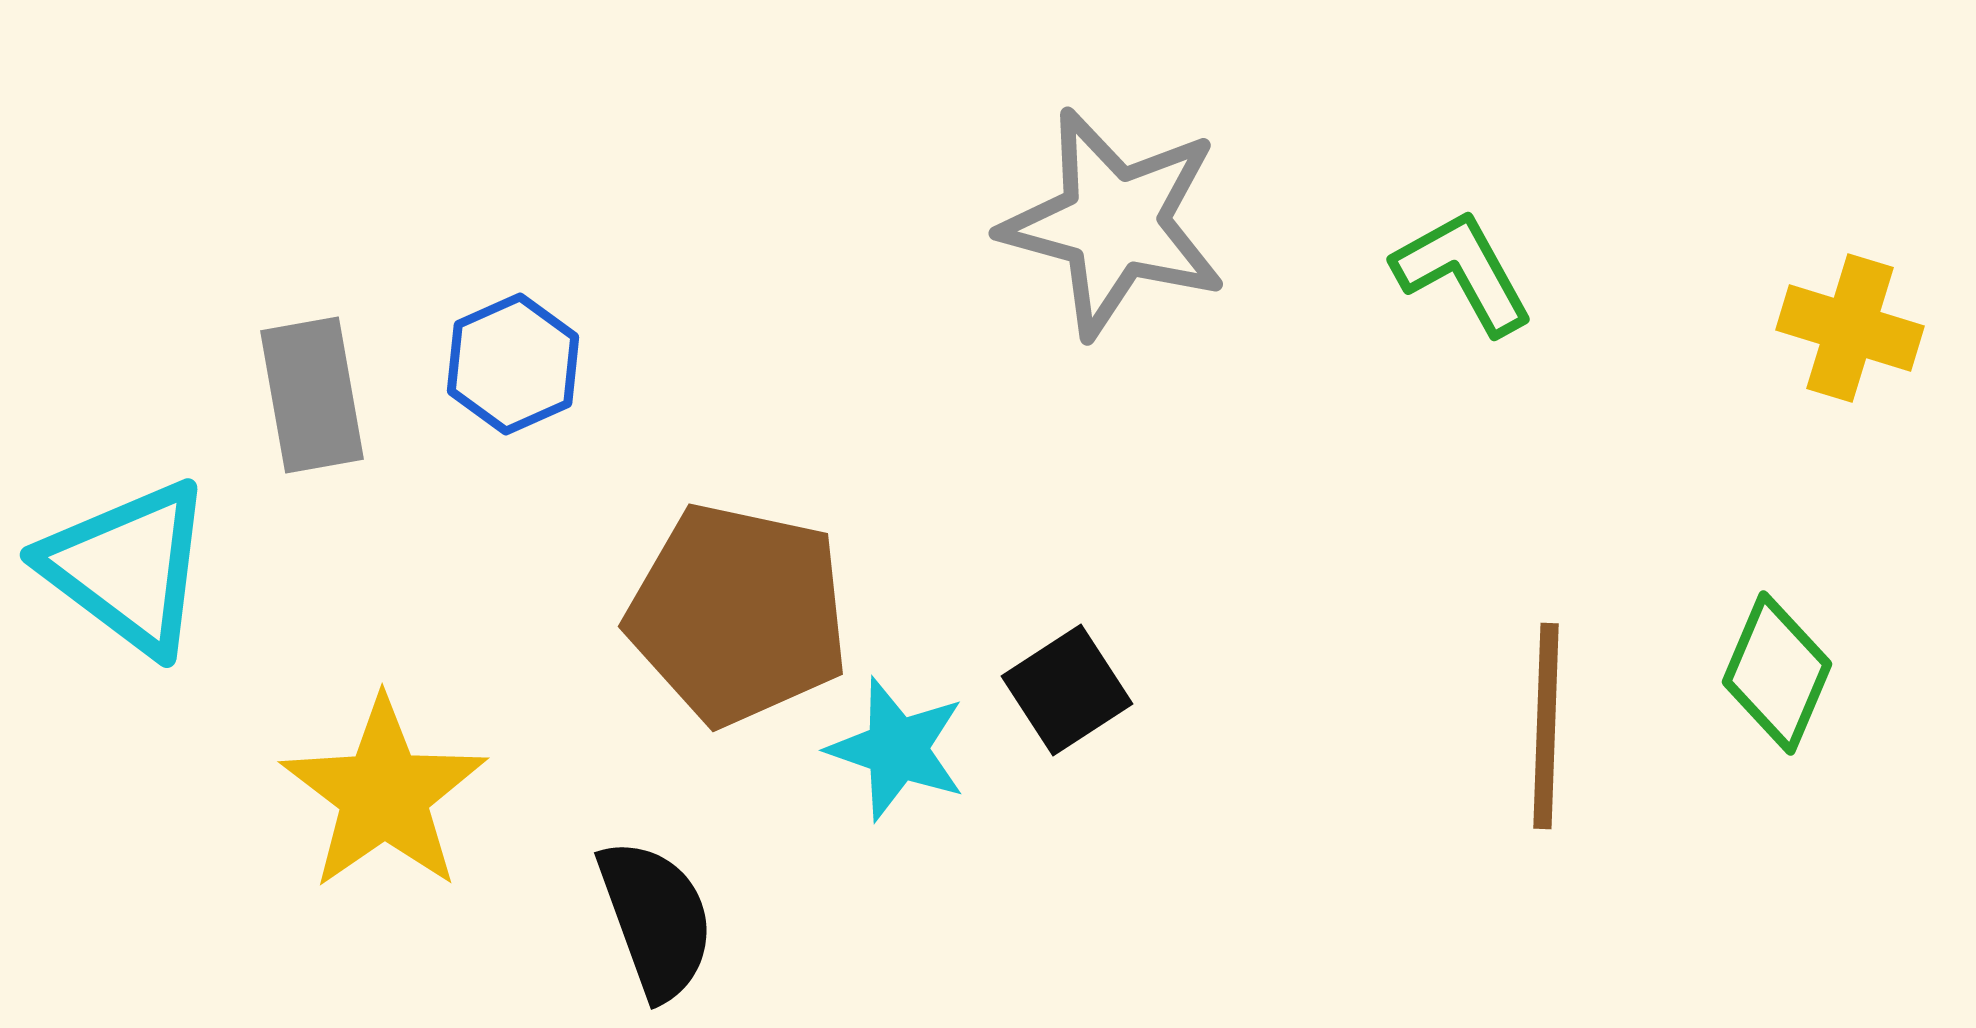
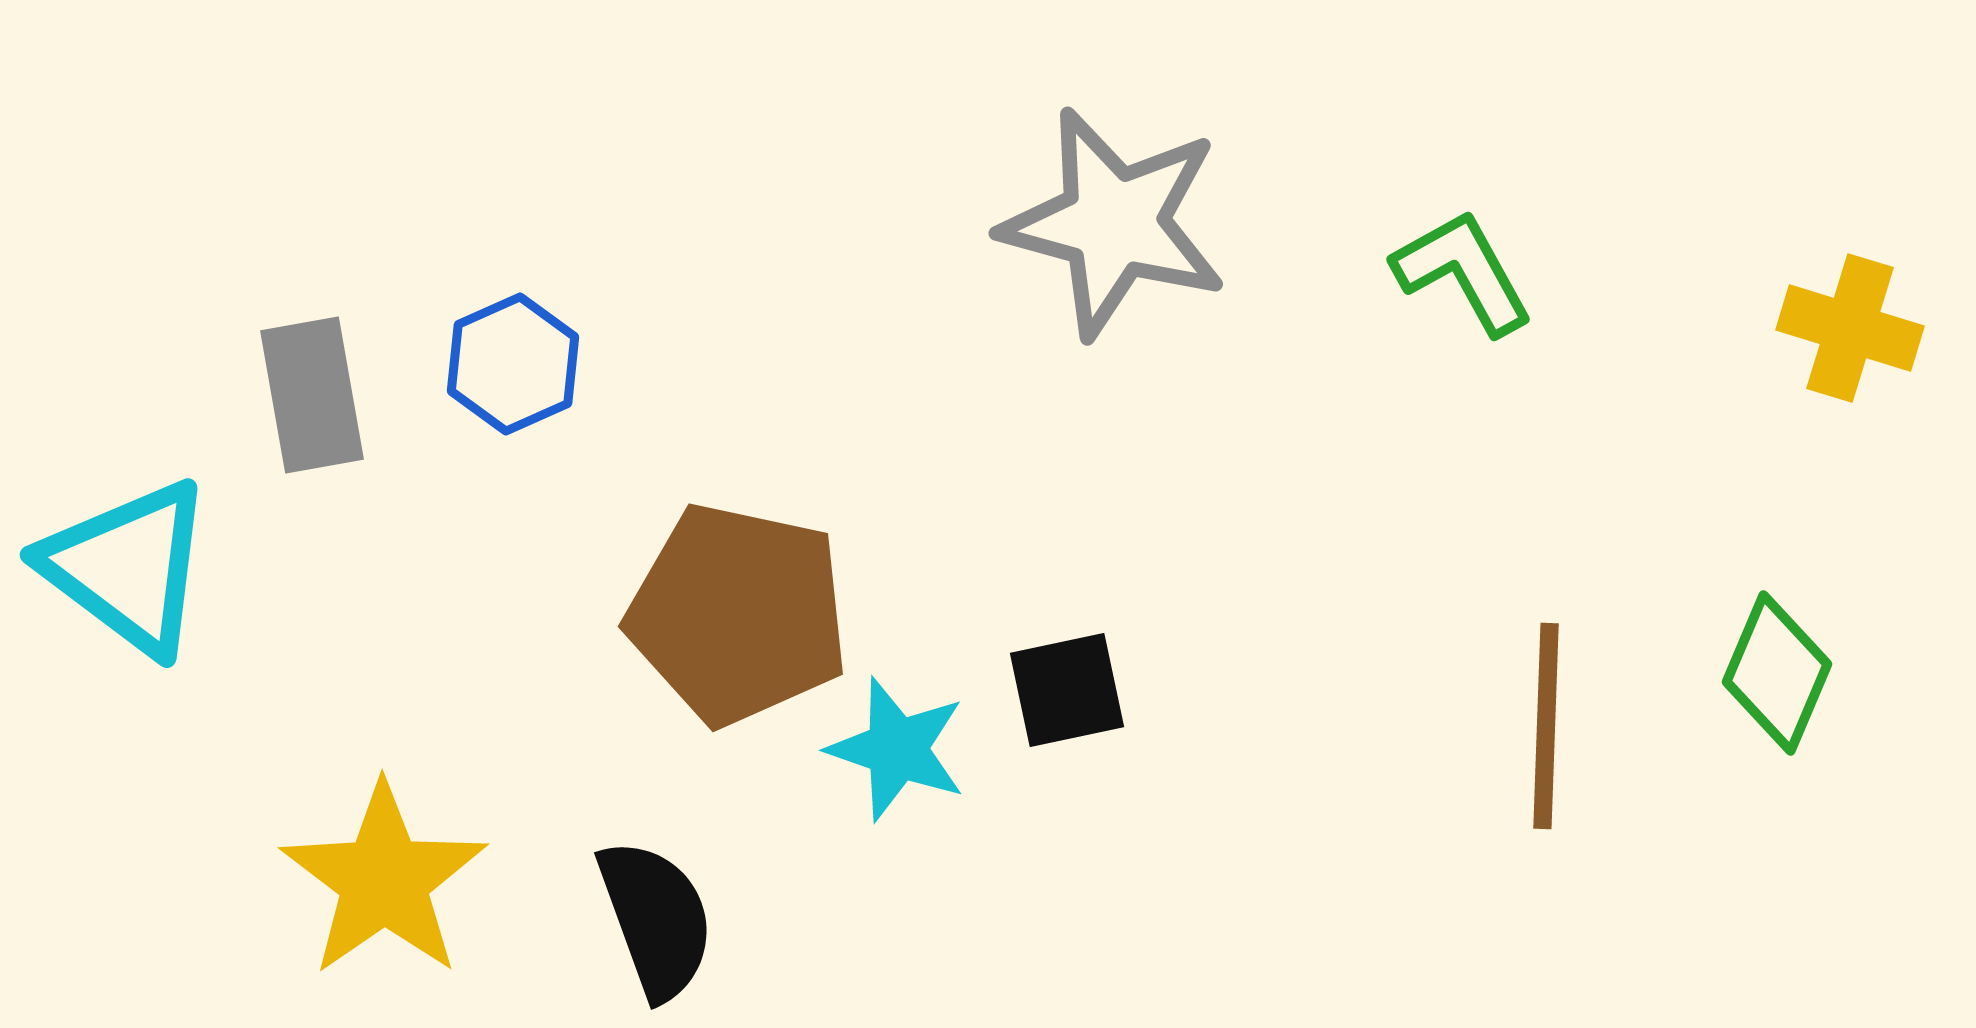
black square: rotated 21 degrees clockwise
yellow star: moved 86 px down
